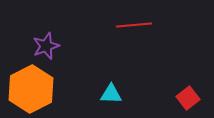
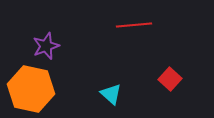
orange hexagon: rotated 21 degrees counterclockwise
cyan triangle: rotated 40 degrees clockwise
red square: moved 18 px left, 19 px up; rotated 10 degrees counterclockwise
